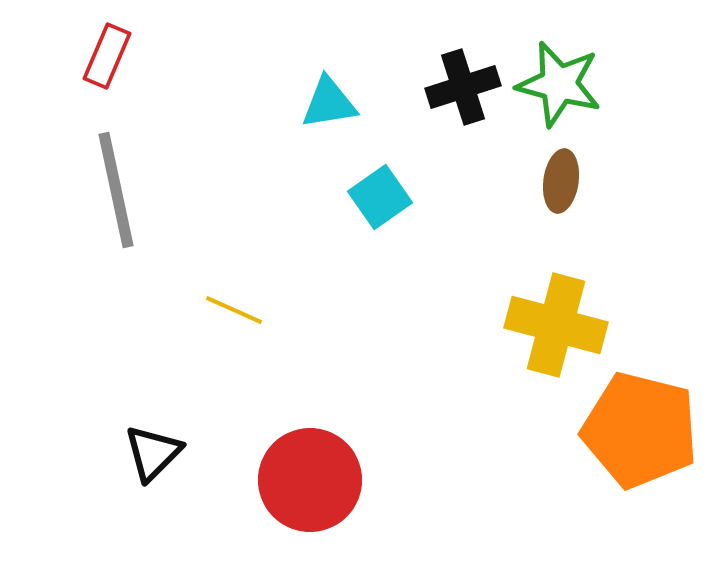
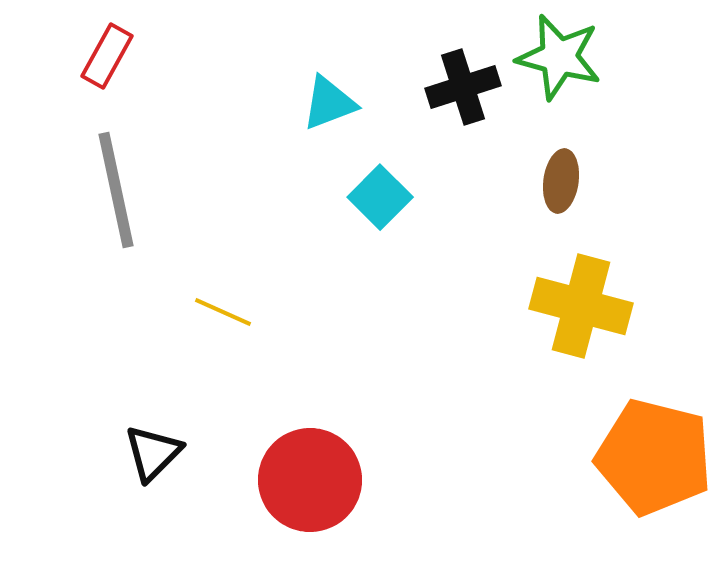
red rectangle: rotated 6 degrees clockwise
green star: moved 27 px up
cyan triangle: rotated 12 degrees counterclockwise
cyan square: rotated 10 degrees counterclockwise
yellow line: moved 11 px left, 2 px down
yellow cross: moved 25 px right, 19 px up
orange pentagon: moved 14 px right, 27 px down
